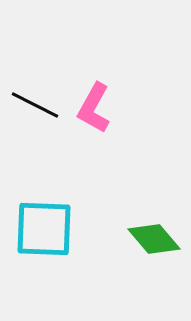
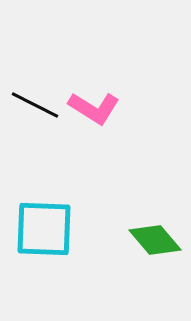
pink L-shape: rotated 87 degrees counterclockwise
green diamond: moved 1 px right, 1 px down
